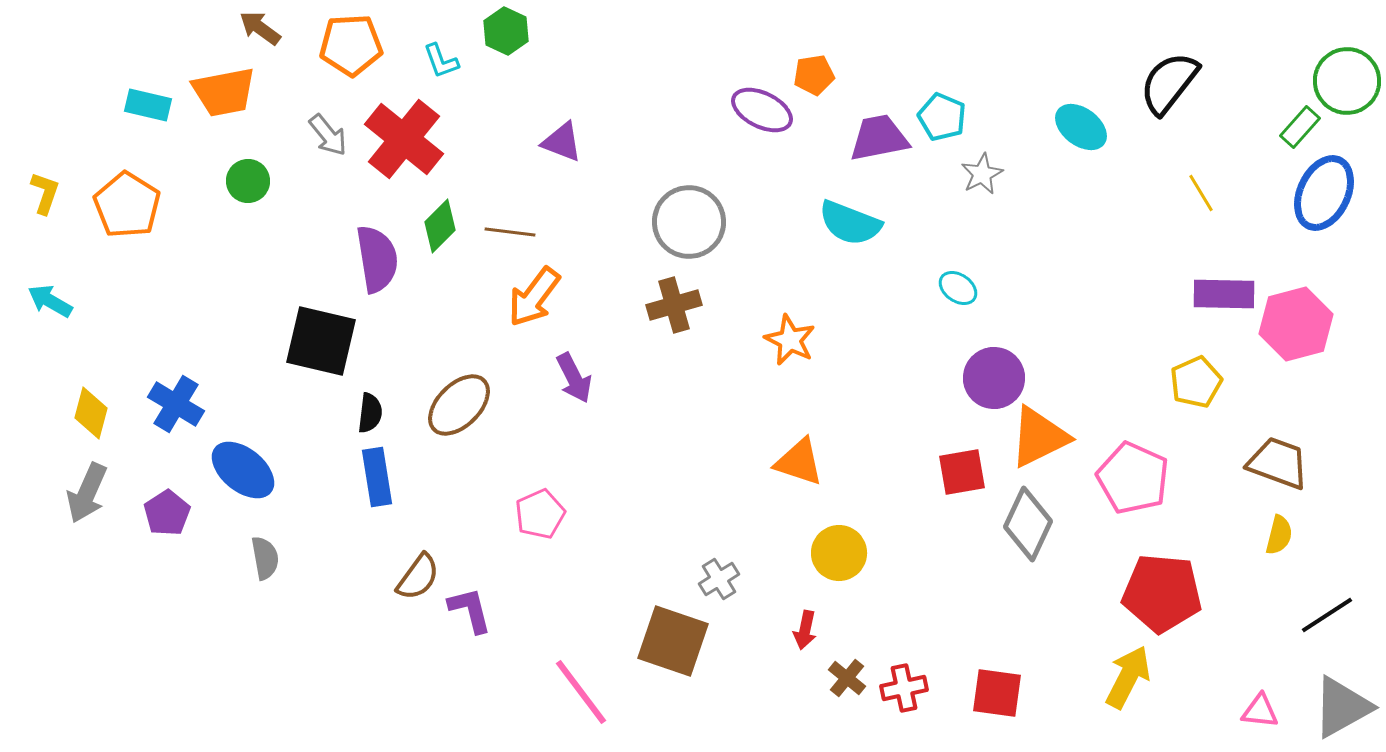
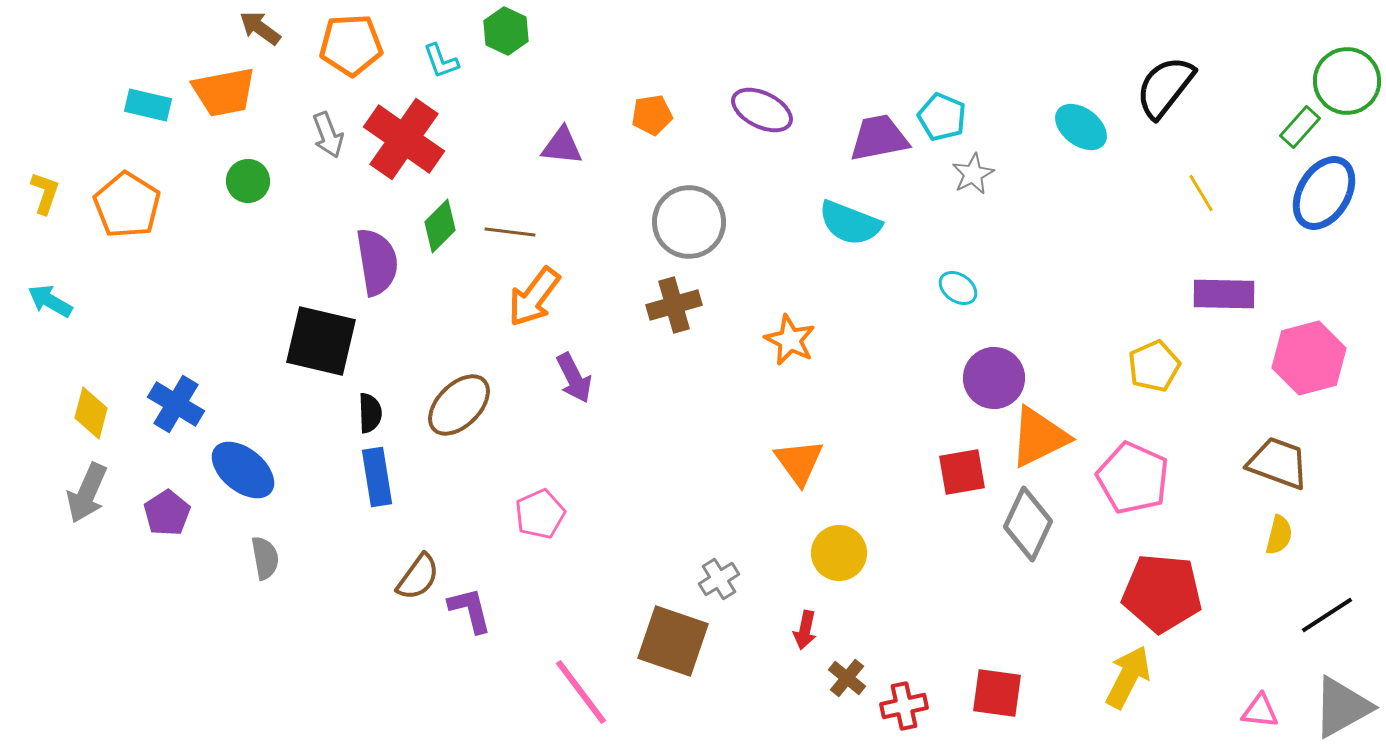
orange pentagon at (814, 75): moved 162 px left, 40 px down
black semicircle at (1169, 83): moved 4 px left, 4 px down
gray arrow at (328, 135): rotated 18 degrees clockwise
red cross at (404, 139): rotated 4 degrees counterclockwise
purple triangle at (562, 142): moved 4 px down; rotated 15 degrees counterclockwise
gray star at (982, 174): moved 9 px left
blue ellipse at (1324, 193): rotated 6 degrees clockwise
purple semicircle at (377, 259): moved 3 px down
pink hexagon at (1296, 324): moved 13 px right, 34 px down
yellow pentagon at (1196, 382): moved 42 px left, 16 px up
black semicircle at (370, 413): rotated 9 degrees counterclockwise
orange triangle at (799, 462): rotated 36 degrees clockwise
red cross at (904, 688): moved 18 px down
